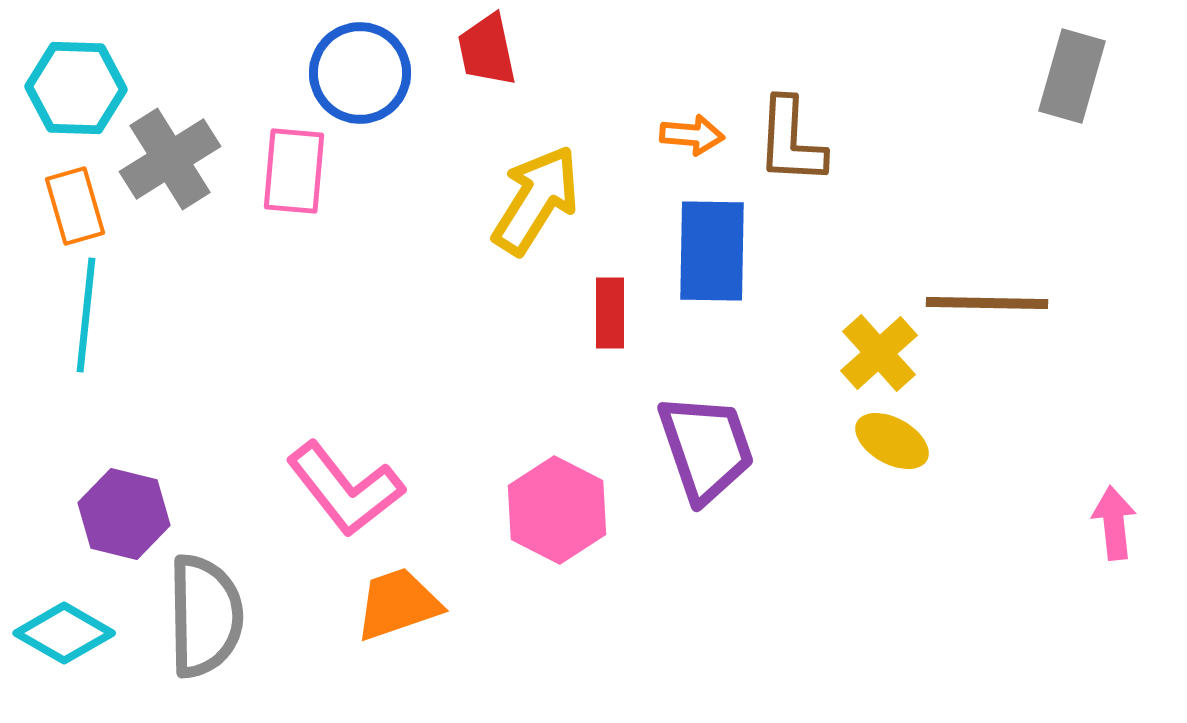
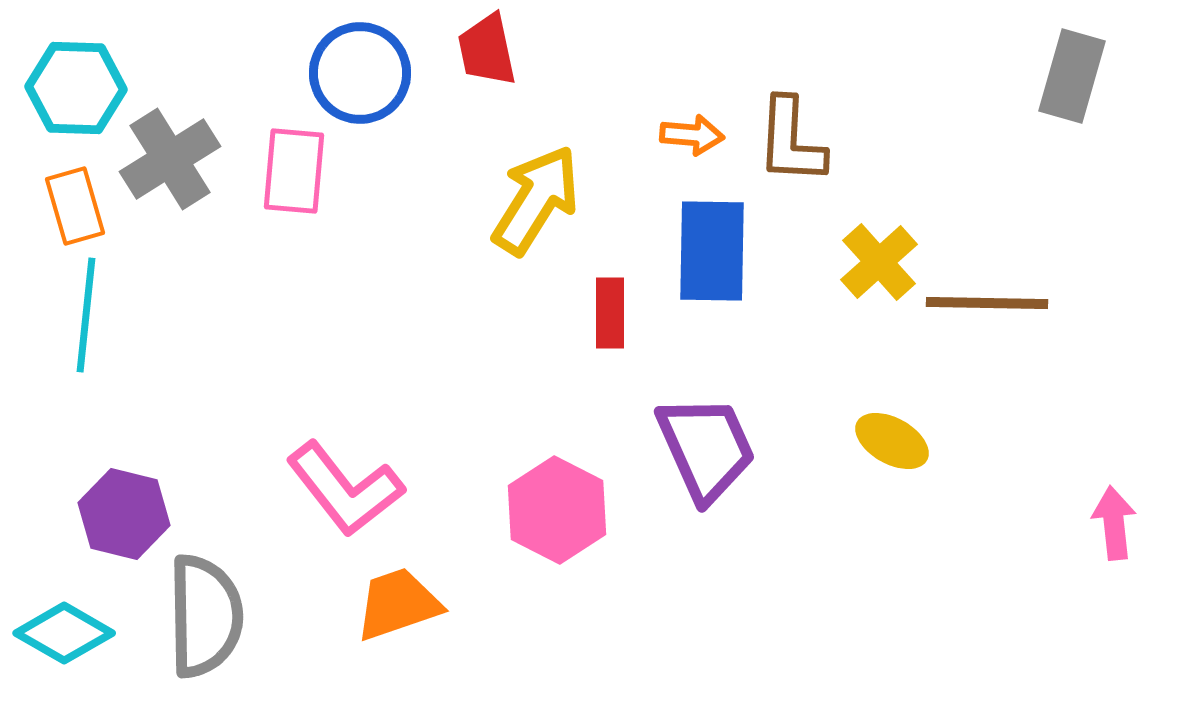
yellow cross: moved 91 px up
purple trapezoid: rotated 5 degrees counterclockwise
